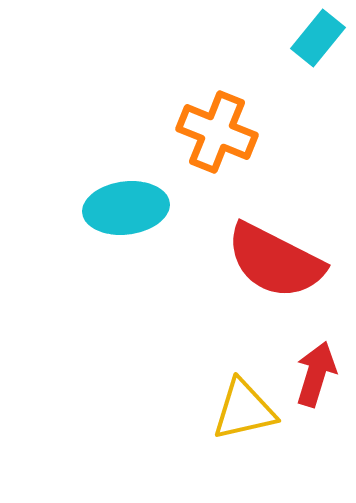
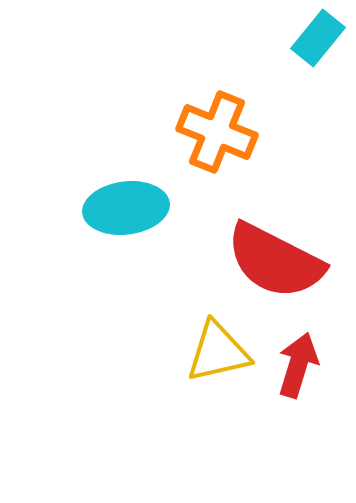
red arrow: moved 18 px left, 9 px up
yellow triangle: moved 26 px left, 58 px up
